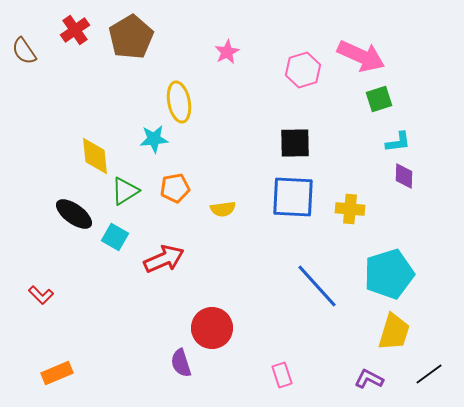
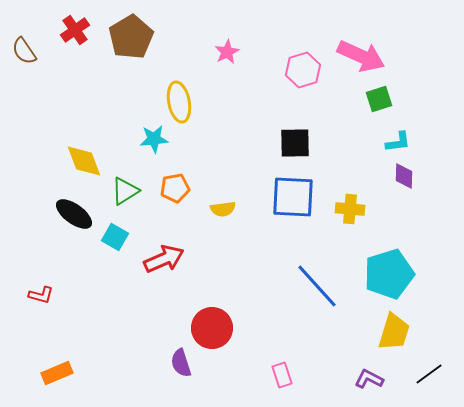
yellow diamond: moved 11 px left, 5 px down; rotated 15 degrees counterclockwise
red L-shape: rotated 30 degrees counterclockwise
